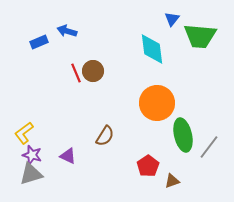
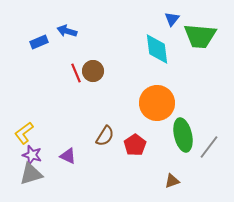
cyan diamond: moved 5 px right
red pentagon: moved 13 px left, 21 px up
